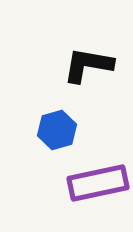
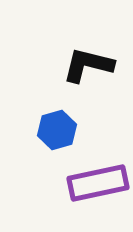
black L-shape: rotated 4 degrees clockwise
